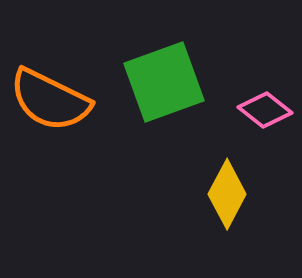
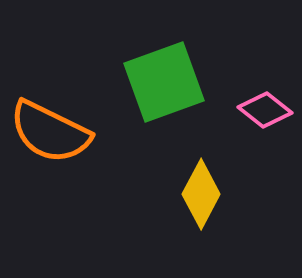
orange semicircle: moved 32 px down
yellow diamond: moved 26 px left
